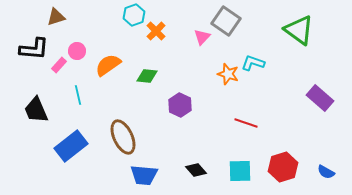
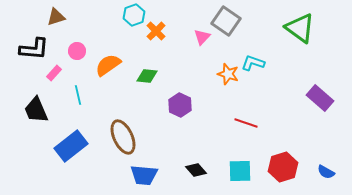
green triangle: moved 1 px right, 2 px up
pink rectangle: moved 5 px left, 8 px down
